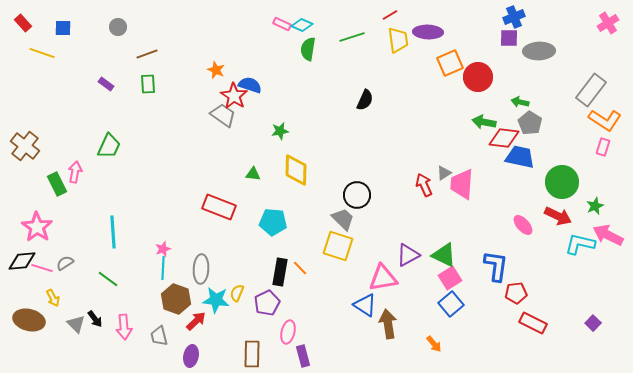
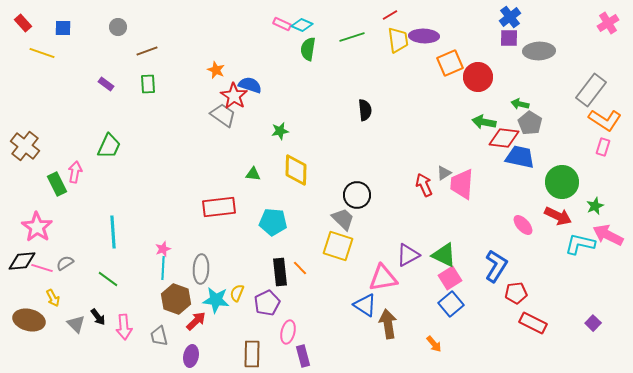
blue cross at (514, 17): moved 4 px left; rotated 15 degrees counterclockwise
purple ellipse at (428, 32): moved 4 px left, 4 px down
brown line at (147, 54): moved 3 px up
black semicircle at (365, 100): moved 10 px down; rotated 30 degrees counterclockwise
green arrow at (520, 102): moved 2 px down
red rectangle at (219, 207): rotated 28 degrees counterclockwise
blue L-shape at (496, 266): rotated 24 degrees clockwise
black rectangle at (280, 272): rotated 16 degrees counterclockwise
black arrow at (95, 319): moved 3 px right, 2 px up
